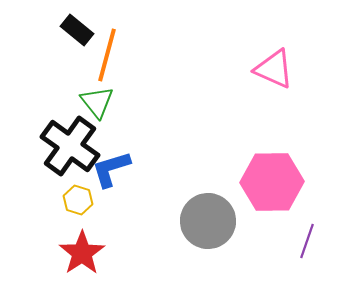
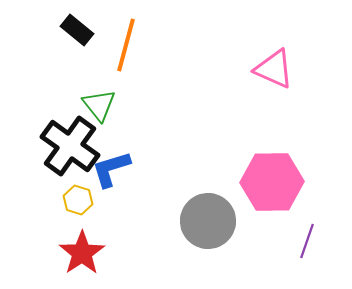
orange line: moved 19 px right, 10 px up
green triangle: moved 2 px right, 3 px down
